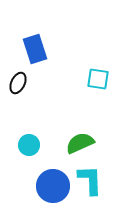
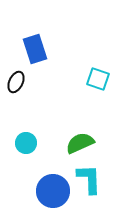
cyan square: rotated 10 degrees clockwise
black ellipse: moved 2 px left, 1 px up
cyan circle: moved 3 px left, 2 px up
cyan L-shape: moved 1 px left, 1 px up
blue circle: moved 5 px down
